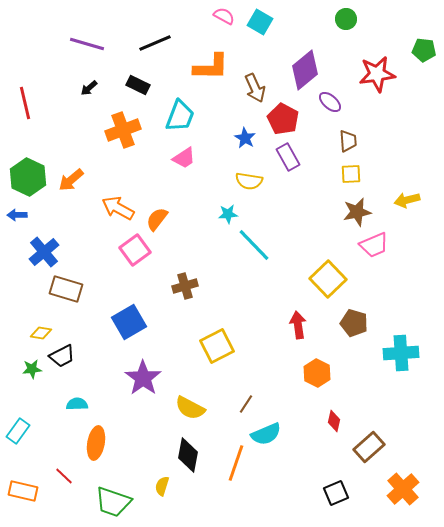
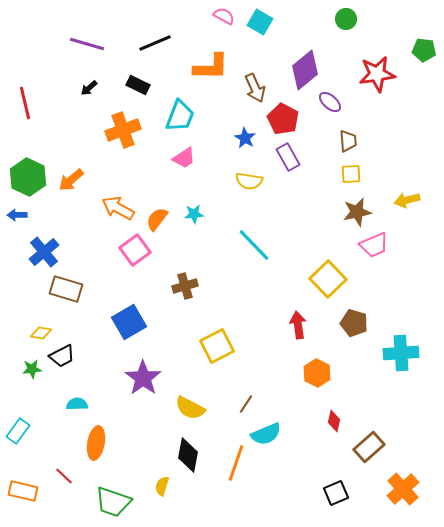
cyan star at (228, 214): moved 34 px left
